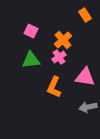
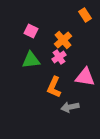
gray arrow: moved 18 px left
